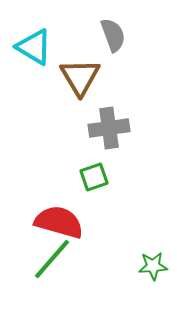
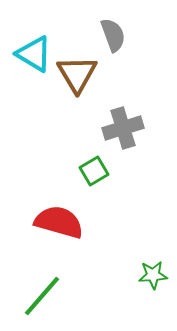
cyan triangle: moved 7 px down
brown triangle: moved 3 px left, 3 px up
gray cross: moved 14 px right; rotated 9 degrees counterclockwise
green square: moved 6 px up; rotated 12 degrees counterclockwise
green line: moved 10 px left, 37 px down
green star: moved 9 px down
